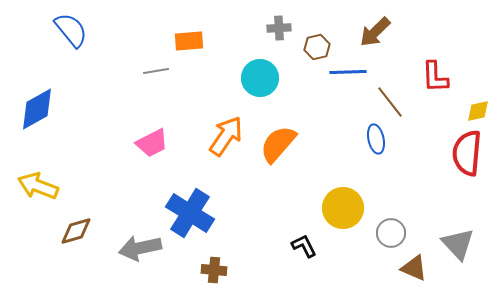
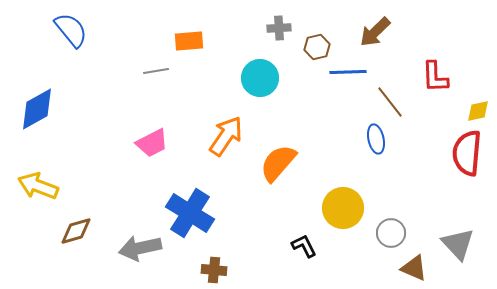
orange semicircle: moved 19 px down
